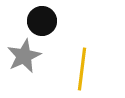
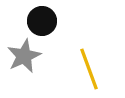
yellow line: moved 7 px right; rotated 27 degrees counterclockwise
